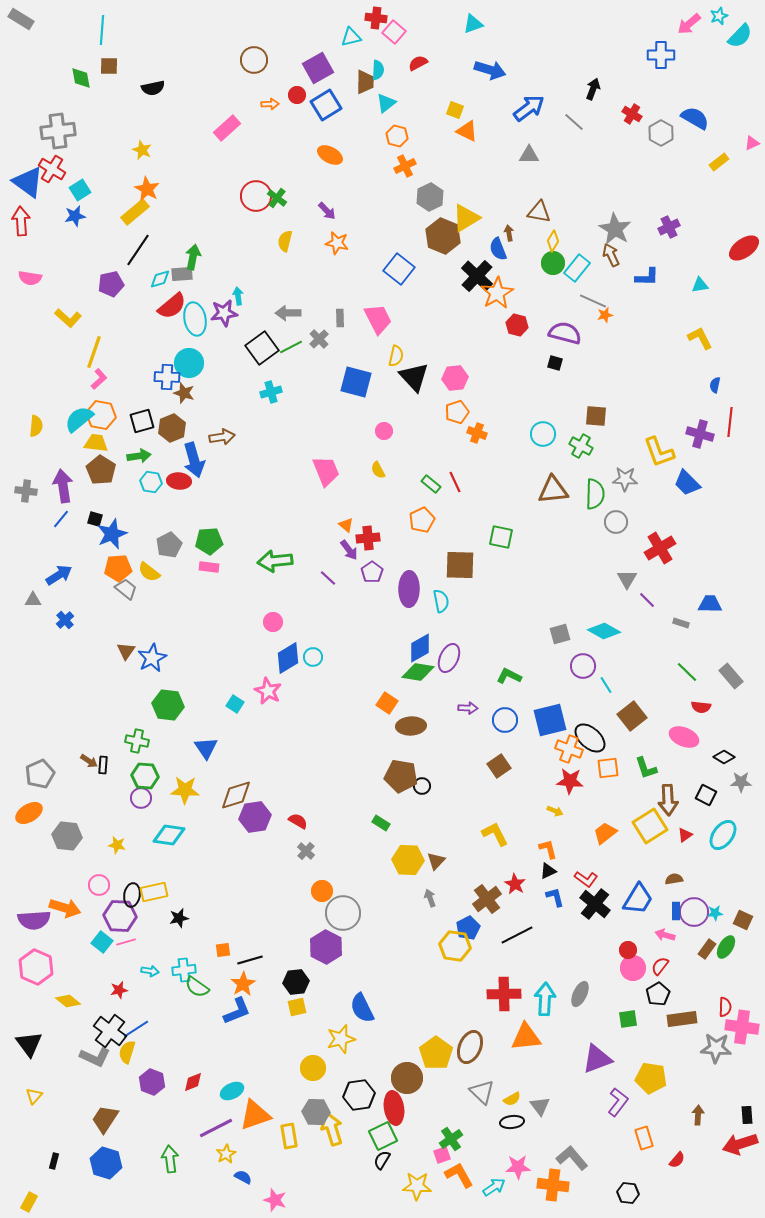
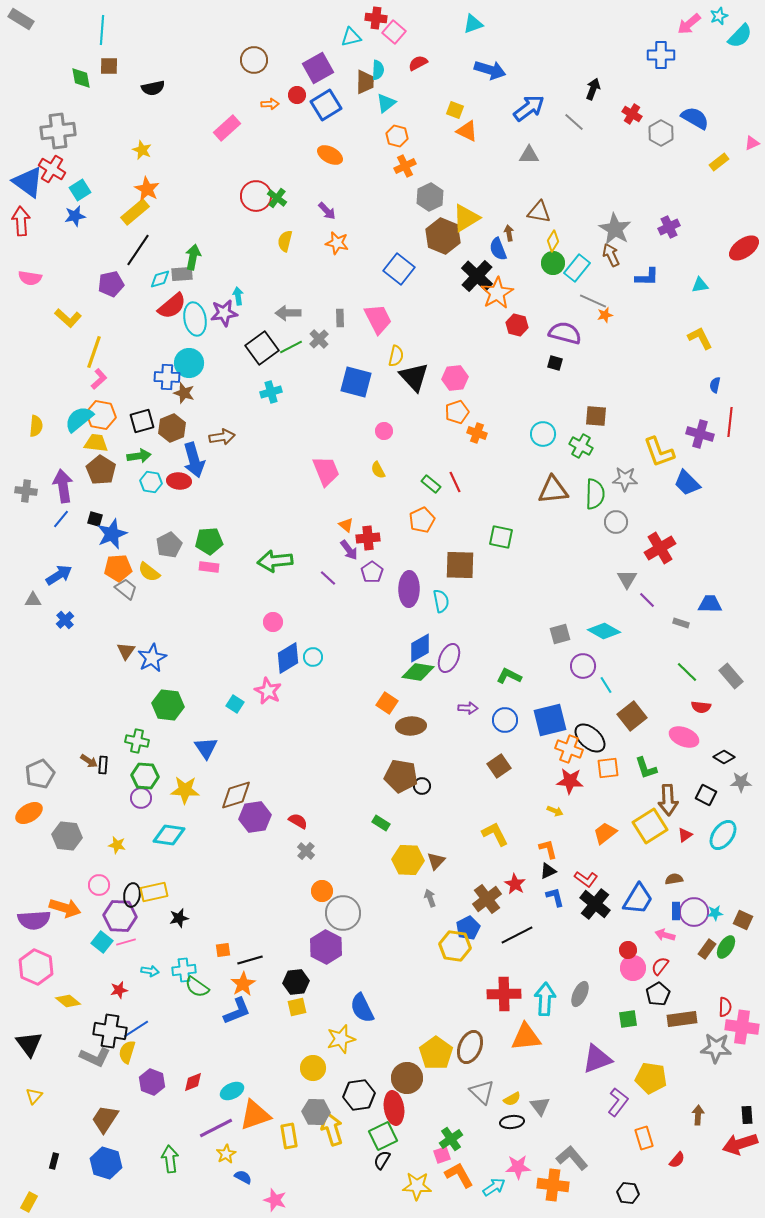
black cross at (110, 1031): rotated 28 degrees counterclockwise
